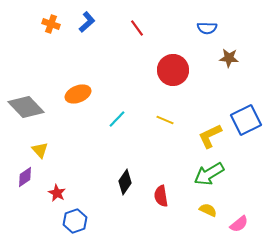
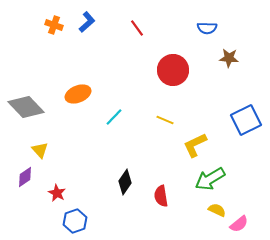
orange cross: moved 3 px right, 1 px down
cyan line: moved 3 px left, 2 px up
yellow L-shape: moved 15 px left, 9 px down
green arrow: moved 1 px right, 5 px down
yellow semicircle: moved 9 px right
